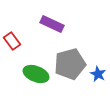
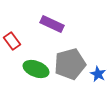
green ellipse: moved 5 px up
